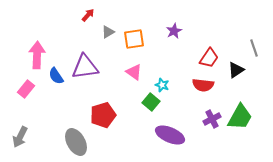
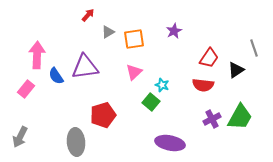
pink triangle: rotated 42 degrees clockwise
purple ellipse: moved 8 px down; rotated 12 degrees counterclockwise
gray ellipse: rotated 24 degrees clockwise
